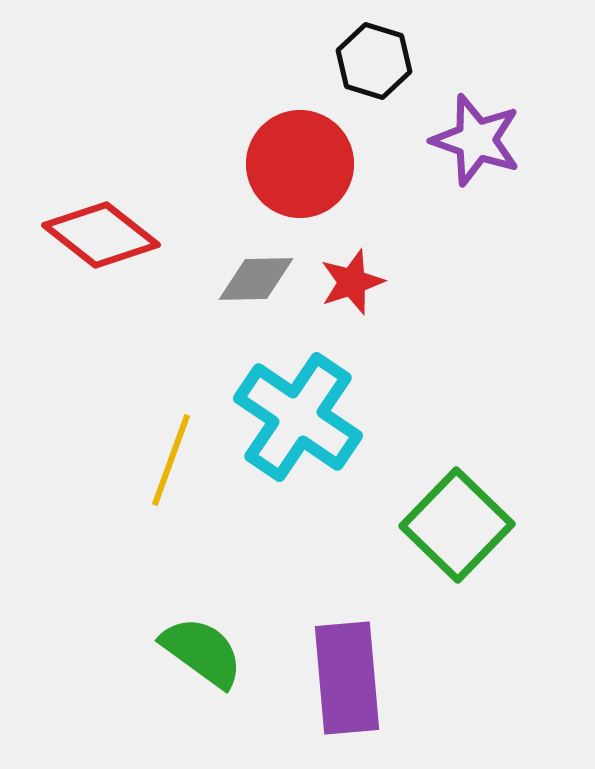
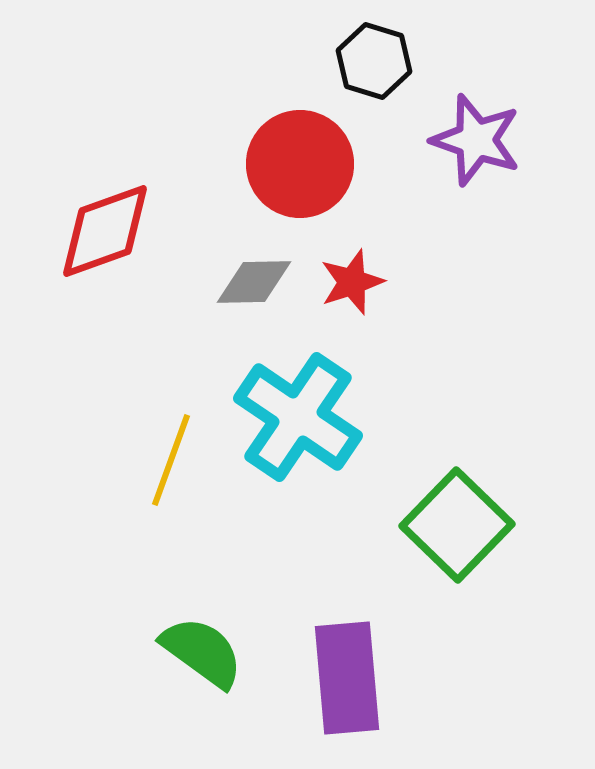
red diamond: moved 4 px right, 4 px up; rotated 58 degrees counterclockwise
gray diamond: moved 2 px left, 3 px down
